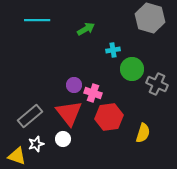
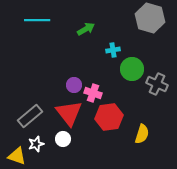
yellow semicircle: moved 1 px left, 1 px down
